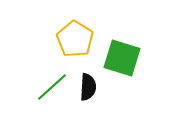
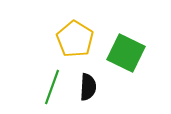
green square: moved 4 px right, 5 px up; rotated 9 degrees clockwise
green line: rotated 28 degrees counterclockwise
